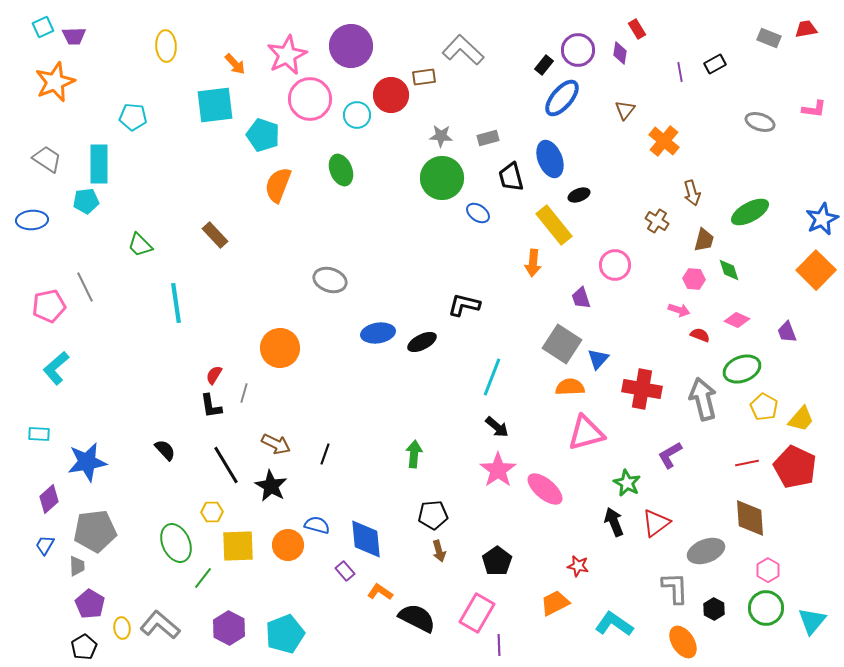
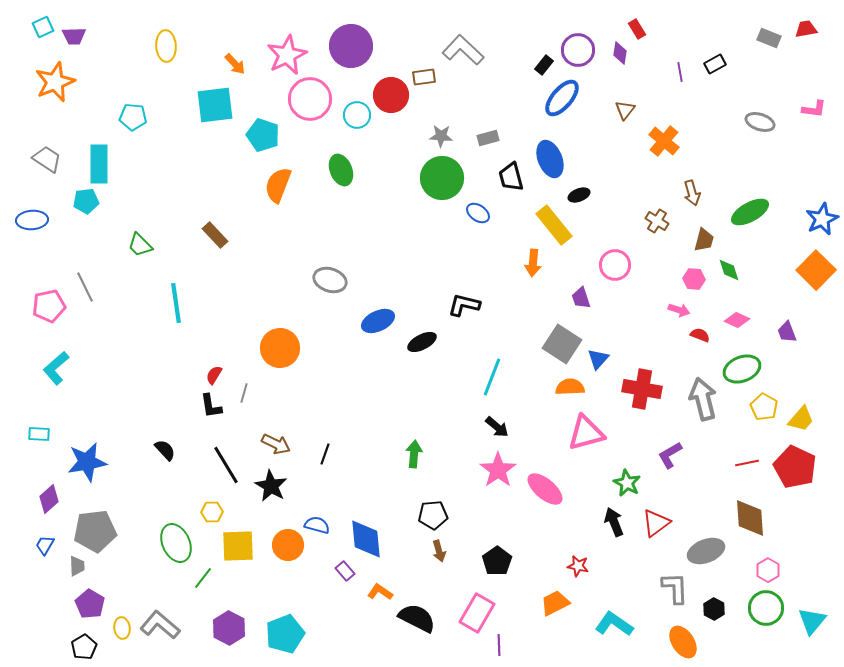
blue ellipse at (378, 333): moved 12 px up; rotated 16 degrees counterclockwise
